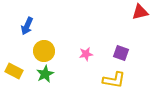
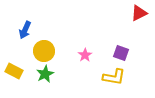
red triangle: moved 1 px left, 1 px down; rotated 12 degrees counterclockwise
blue arrow: moved 2 px left, 4 px down
pink star: moved 1 px left, 1 px down; rotated 24 degrees counterclockwise
yellow L-shape: moved 3 px up
